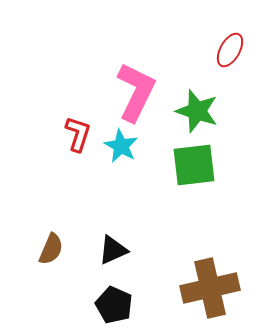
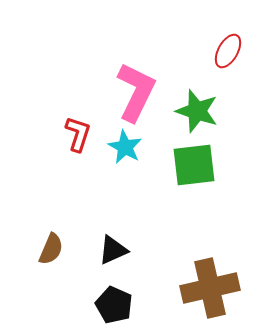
red ellipse: moved 2 px left, 1 px down
cyan star: moved 4 px right, 1 px down
